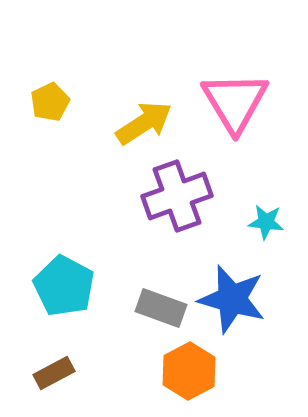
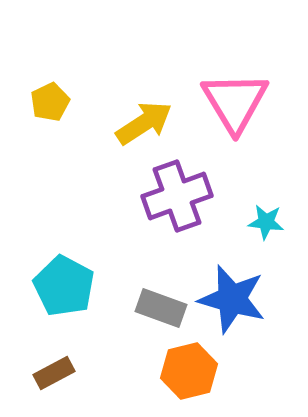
orange hexagon: rotated 14 degrees clockwise
